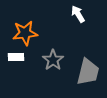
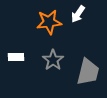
white arrow: rotated 114 degrees counterclockwise
orange star: moved 24 px right, 11 px up
